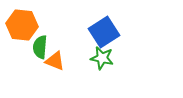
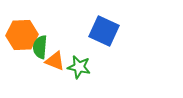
orange hexagon: moved 10 px down; rotated 8 degrees counterclockwise
blue square: moved 1 px up; rotated 32 degrees counterclockwise
green star: moved 23 px left, 9 px down
